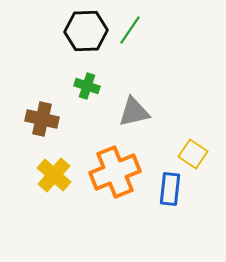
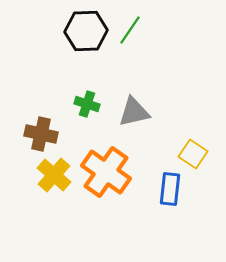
green cross: moved 18 px down
brown cross: moved 1 px left, 15 px down
orange cross: moved 9 px left; rotated 33 degrees counterclockwise
